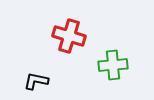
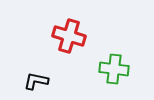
green cross: moved 1 px right, 4 px down; rotated 12 degrees clockwise
